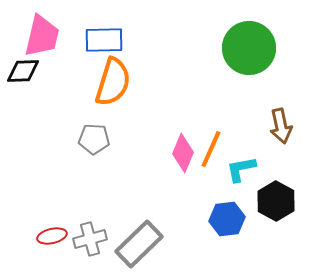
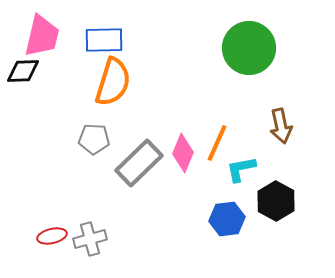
orange line: moved 6 px right, 6 px up
gray rectangle: moved 81 px up
